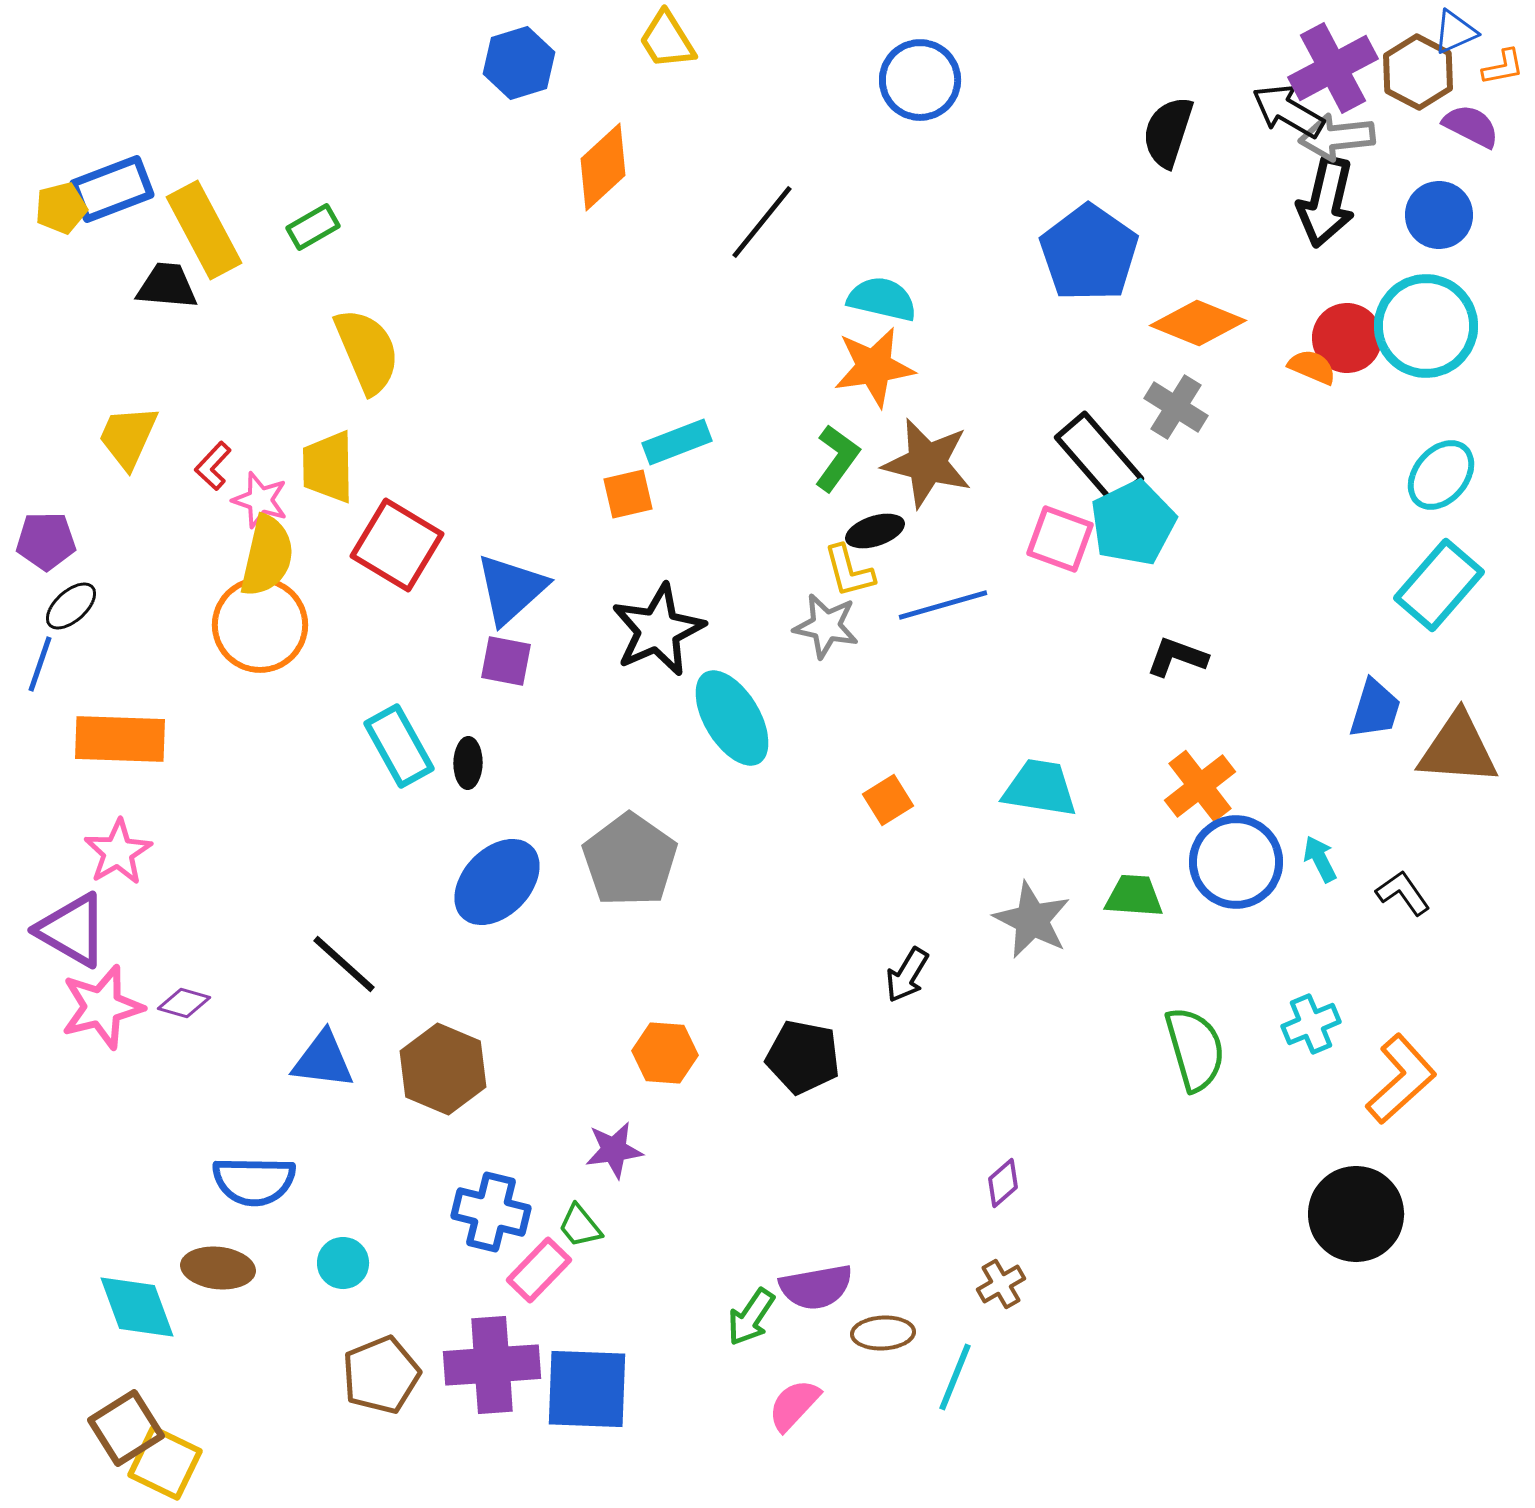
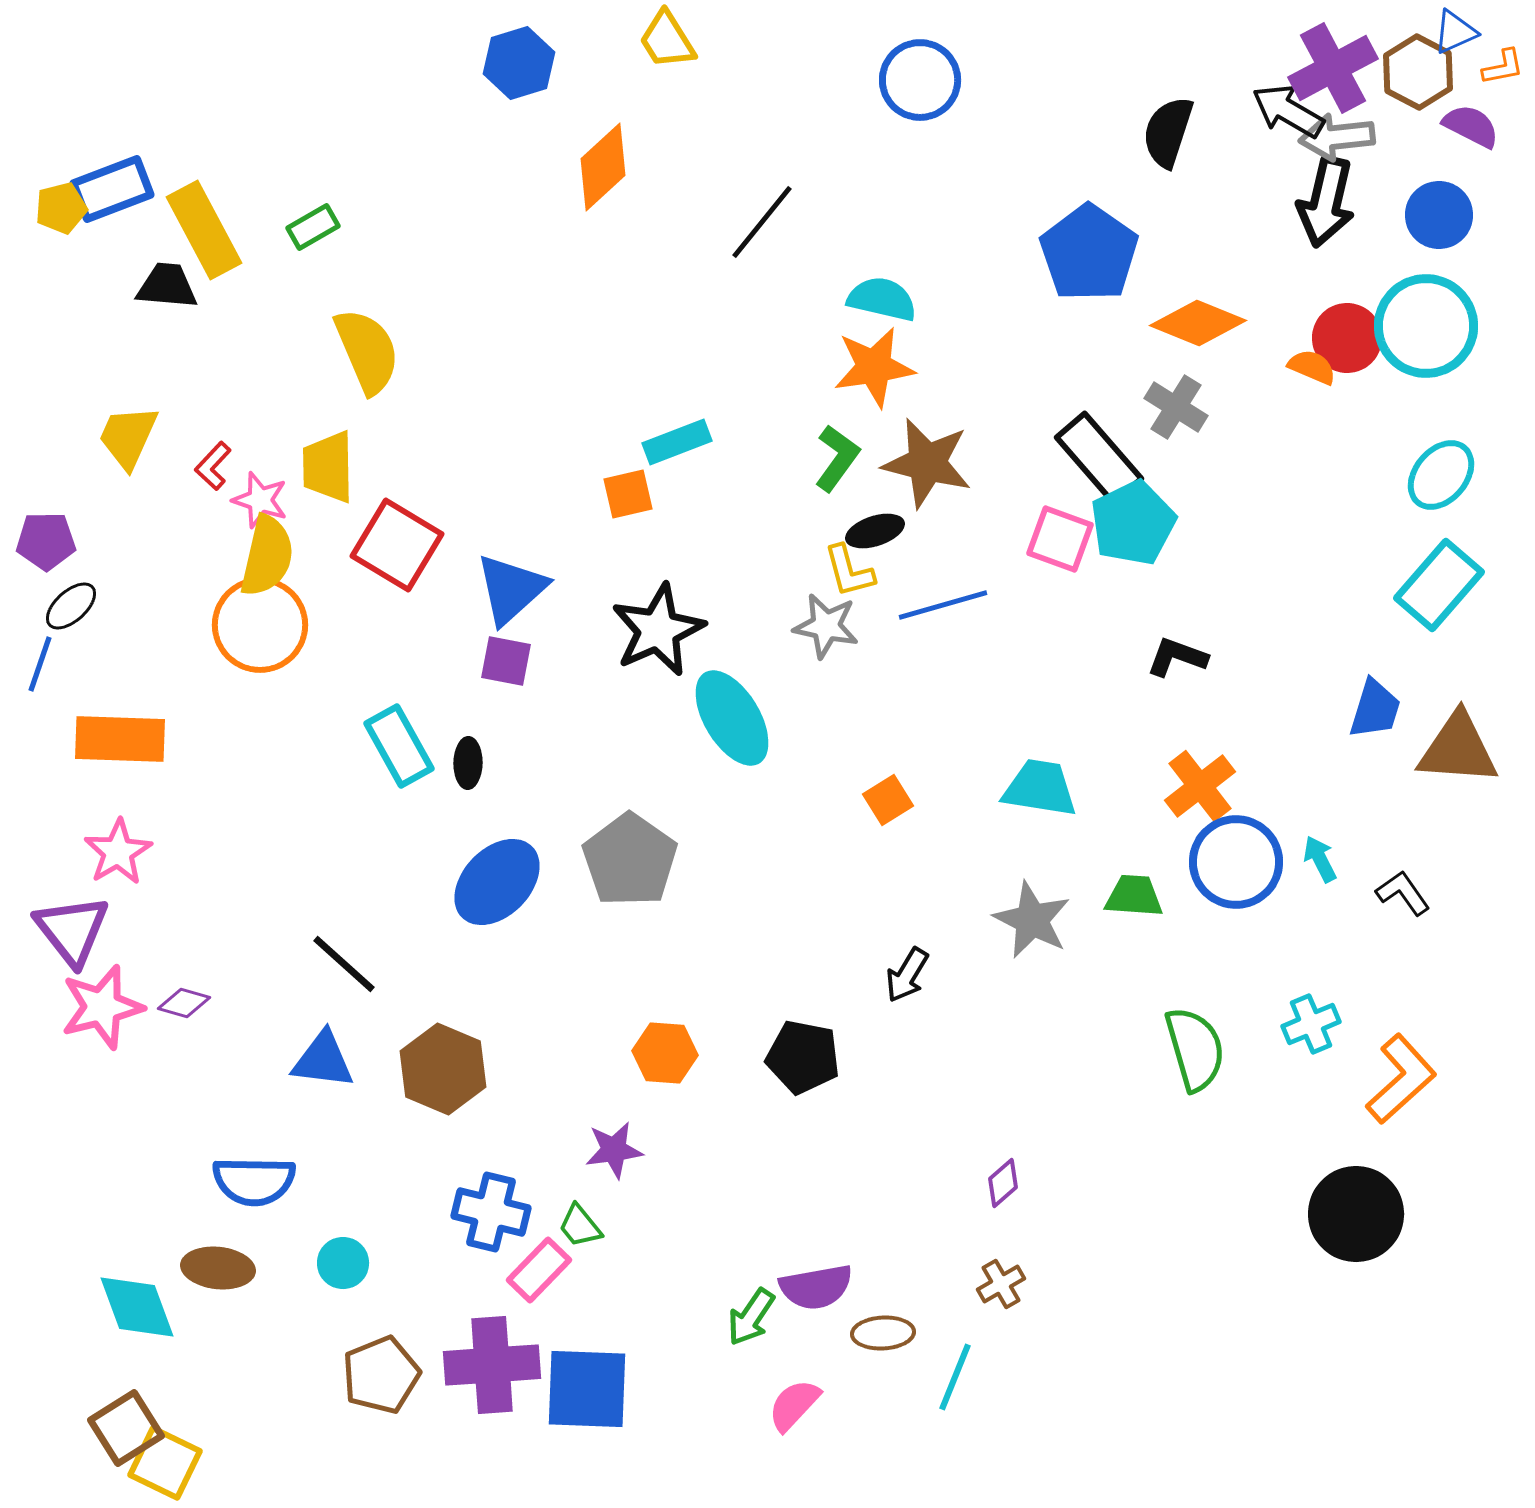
purple triangle at (72, 930): rotated 22 degrees clockwise
